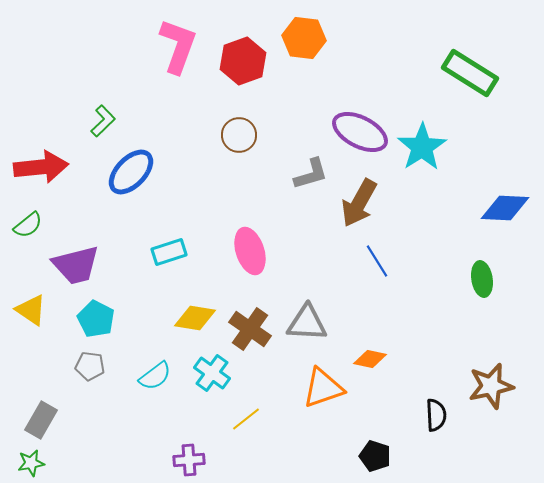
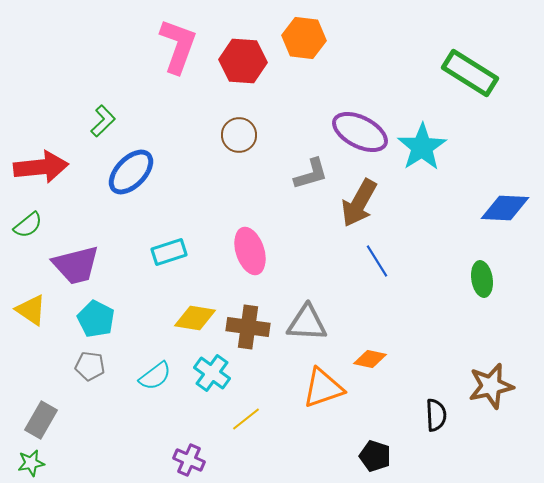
red hexagon: rotated 24 degrees clockwise
brown cross: moved 2 px left, 2 px up; rotated 27 degrees counterclockwise
purple cross: rotated 28 degrees clockwise
